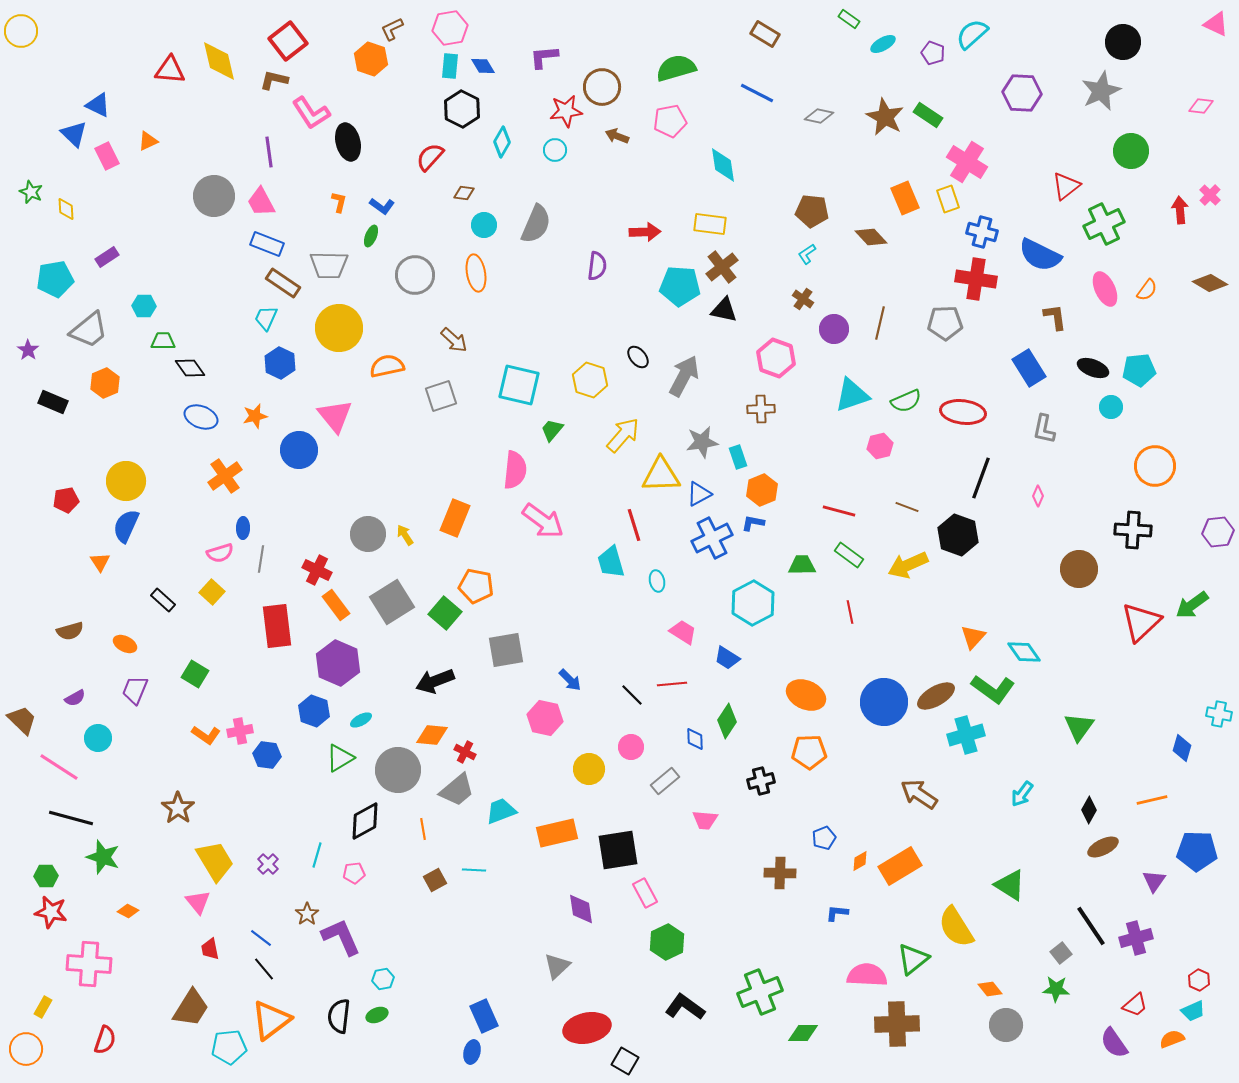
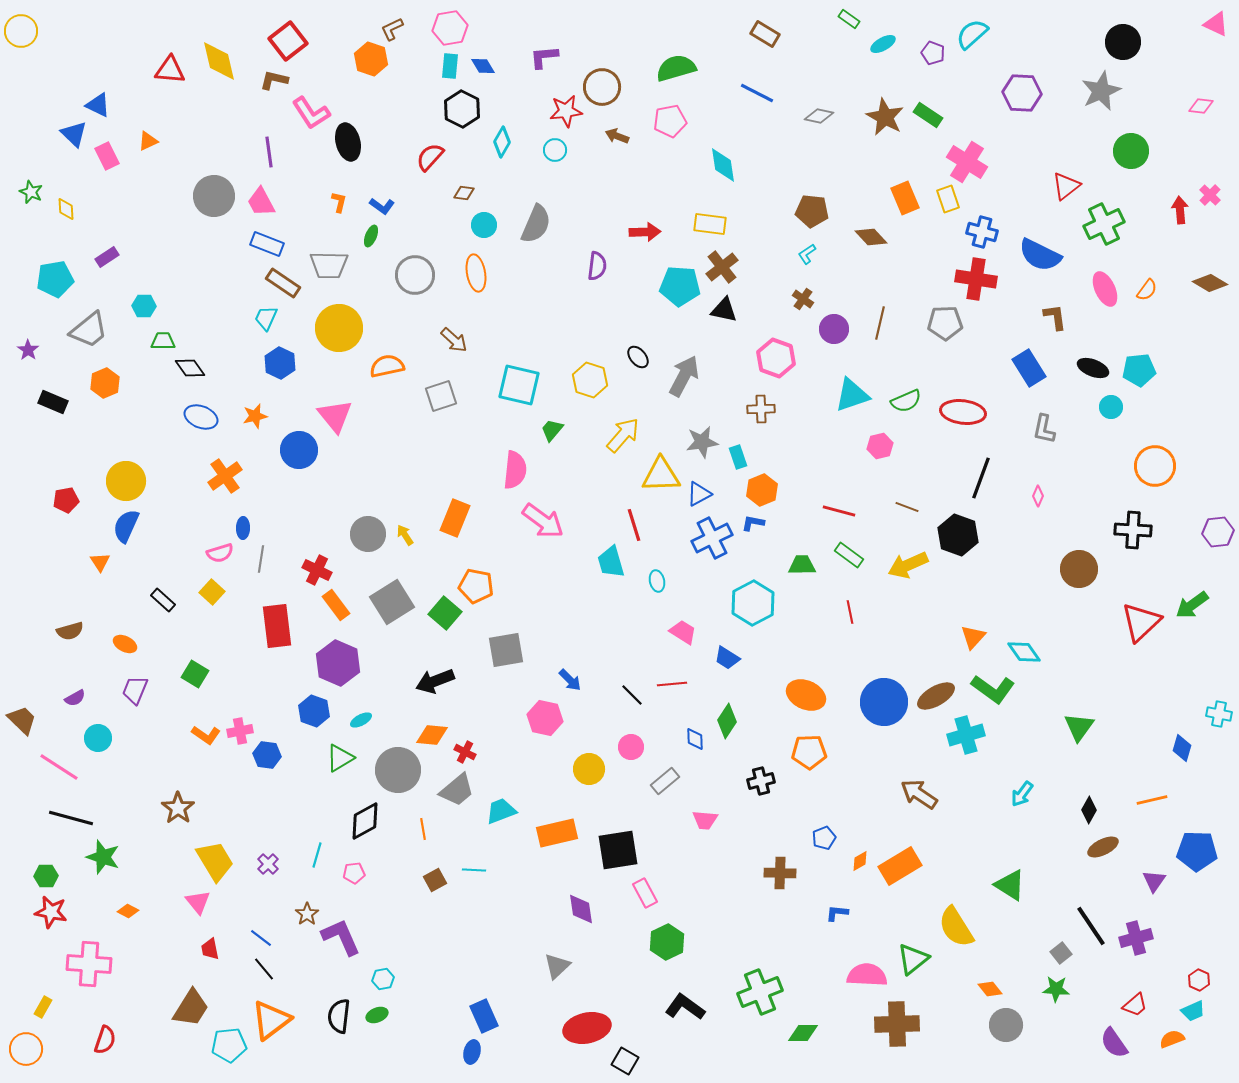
cyan pentagon at (229, 1047): moved 2 px up
